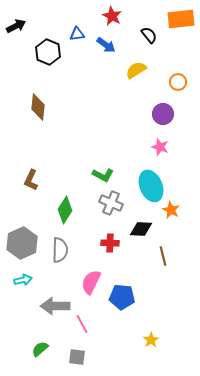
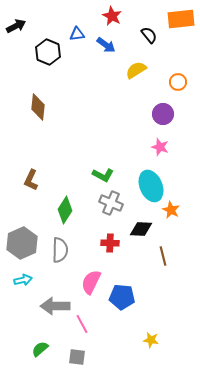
yellow star: rotated 28 degrees counterclockwise
